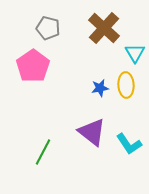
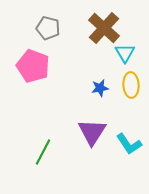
cyan triangle: moved 10 px left
pink pentagon: rotated 16 degrees counterclockwise
yellow ellipse: moved 5 px right
purple triangle: rotated 24 degrees clockwise
